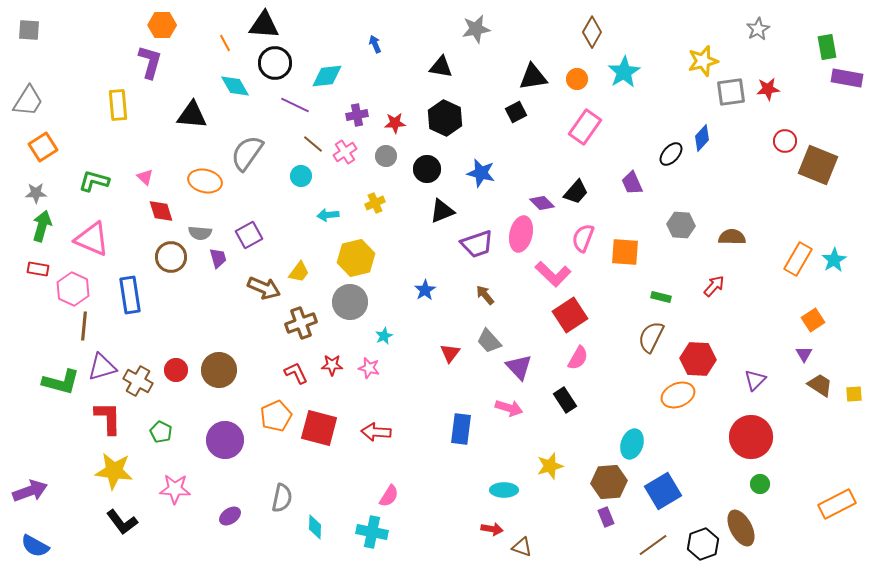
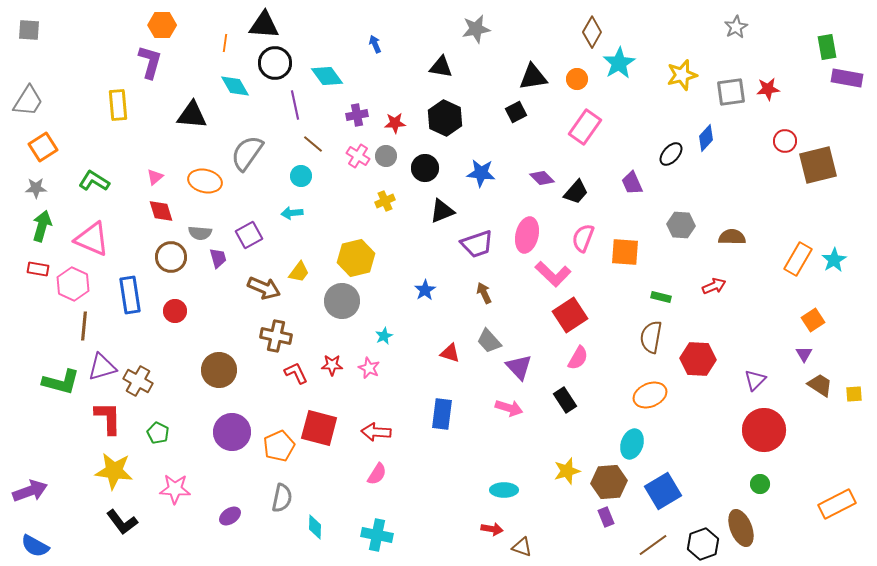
gray star at (758, 29): moved 22 px left, 2 px up
orange line at (225, 43): rotated 36 degrees clockwise
yellow star at (703, 61): moved 21 px left, 14 px down
cyan star at (624, 72): moved 5 px left, 9 px up
cyan diamond at (327, 76): rotated 60 degrees clockwise
purple line at (295, 105): rotated 52 degrees clockwise
blue diamond at (702, 138): moved 4 px right
pink cross at (345, 152): moved 13 px right, 4 px down; rotated 25 degrees counterclockwise
brown square at (818, 165): rotated 36 degrees counterclockwise
black circle at (427, 169): moved 2 px left, 1 px up
blue star at (481, 173): rotated 8 degrees counterclockwise
pink triangle at (145, 177): moved 10 px right; rotated 36 degrees clockwise
green L-shape at (94, 181): rotated 16 degrees clockwise
gray star at (36, 193): moved 5 px up
yellow cross at (375, 203): moved 10 px right, 2 px up
purple diamond at (542, 203): moved 25 px up
cyan arrow at (328, 215): moved 36 px left, 2 px up
pink ellipse at (521, 234): moved 6 px right, 1 px down
red arrow at (714, 286): rotated 25 degrees clockwise
pink hexagon at (73, 289): moved 5 px up
brown arrow at (485, 295): moved 1 px left, 2 px up; rotated 15 degrees clockwise
gray circle at (350, 302): moved 8 px left, 1 px up
brown cross at (301, 323): moved 25 px left, 13 px down; rotated 32 degrees clockwise
brown semicircle at (651, 337): rotated 16 degrees counterclockwise
red triangle at (450, 353): rotated 50 degrees counterclockwise
pink star at (369, 368): rotated 10 degrees clockwise
red circle at (176, 370): moved 1 px left, 59 px up
orange ellipse at (678, 395): moved 28 px left
orange pentagon at (276, 416): moved 3 px right, 30 px down
blue rectangle at (461, 429): moved 19 px left, 15 px up
green pentagon at (161, 432): moved 3 px left, 1 px down
red circle at (751, 437): moved 13 px right, 7 px up
purple circle at (225, 440): moved 7 px right, 8 px up
yellow star at (550, 466): moved 17 px right, 5 px down
pink semicircle at (389, 496): moved 12 px left, 22 px up
brown ellipse at (741, 528): rotated 6 degrees clockwise
cyan cross at (372, 532): moved 5 px right, 3 px down
